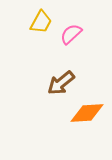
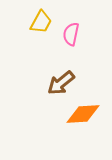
pink semicircle: rotated 35 degrees counterclockwise
orange diamond: moved 4 px left, 1 px down
